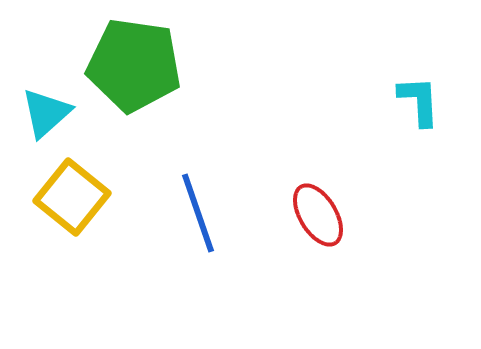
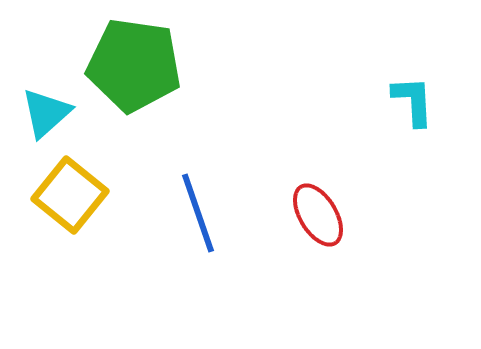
cyan L-shape: moved 6 px left
yellow square: moved 2 px left, 2 px up
